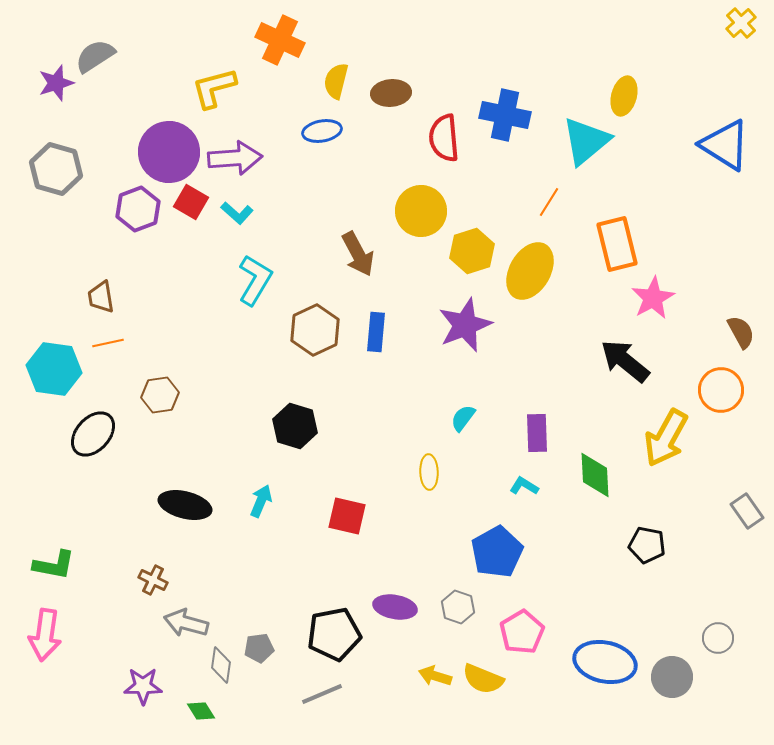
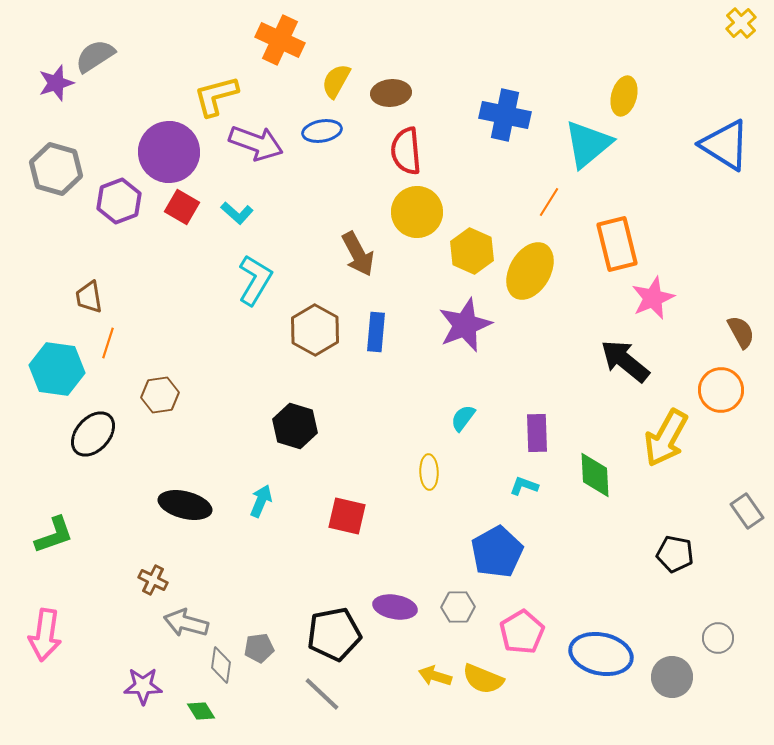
yellow semicircle at (336, 81): rotated 15 degrees clockwise
yellow L-shape at (214, 88): moved 2 px right, 8 px down
red semicircle at (444, 138): moved 38 px left, 13 px down
cyan triangle at (586, 141): moved 2 px right, 3 px down
purple arrow at (235, 158): moved 21 px right, 15 px up; rotated 24 degrees clockwise
red square at (191, 202): moved 9 px left, 5 px down
purple hexagon at (138, 209): moved 19 px left, 8 px up
yellow circle at (421, 211): moved 4 px left, 1 px down
yellow hexagon at (472, 251): rotated 18 degrees counterclockwise
brown trapezoid at (101, 297): moved 12 px left
pink star at (653, 298): rotated 6 degrees clockwise
brown hexagon at (315, 330): rotated 6 degrees counterclockwise
orange line at (108, 343): rotated 60 degrees counterclockwise
cyan hexagon at (54, 369): moved 3 px right
cyan L-shape at (524, 486): rotated 12 degrees counterclockwise
black pentagon at (647, 545): moved 28 px right, 9 px down
green L-shape at (54, 565): moved 30 px up; rotated 30 degrees counterclockwise
gray hexagon at (458, 607): rotated 20 degrees counterclockwise
blue ellipse at (605, 662): moved 4 px left, 8 px up
gray line at (322, 694): rotated 66 degrees clockwise
